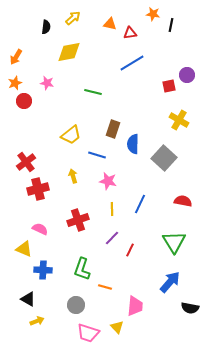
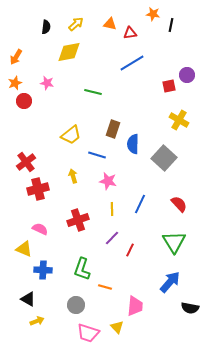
yellow arrow at (73, 18): moved 3 px right, 6 px down
red semicircle at (183, 201): moved 4 px left, 3 px down; rotated 36 degrees clockwise
